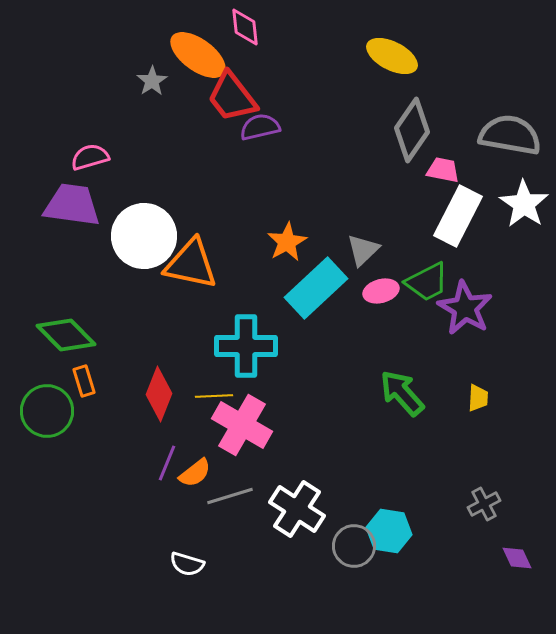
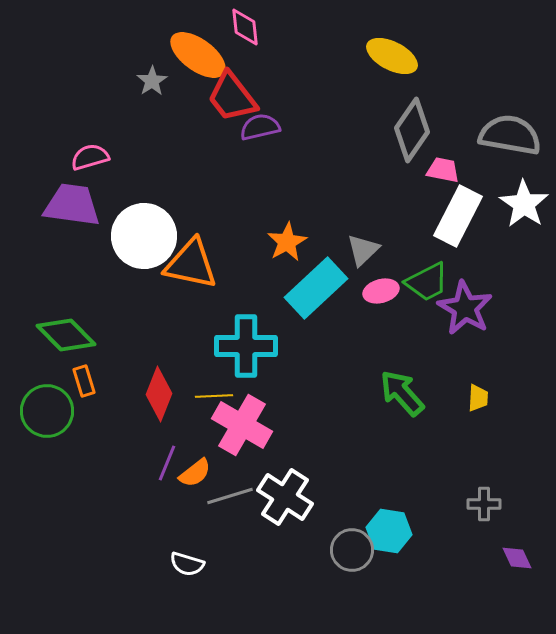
gray cross: rotated 28 degrees clockwise
white cross: moved 12 px left, 12 px up
gray circle: moved 2 px left, 4 px down
